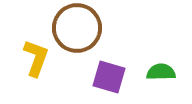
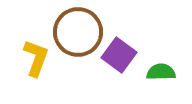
brown circle: moved 1 px right, 4 px down
purple square: moved 10 px right, 22 px up; rotated 20 degrees clockwise
